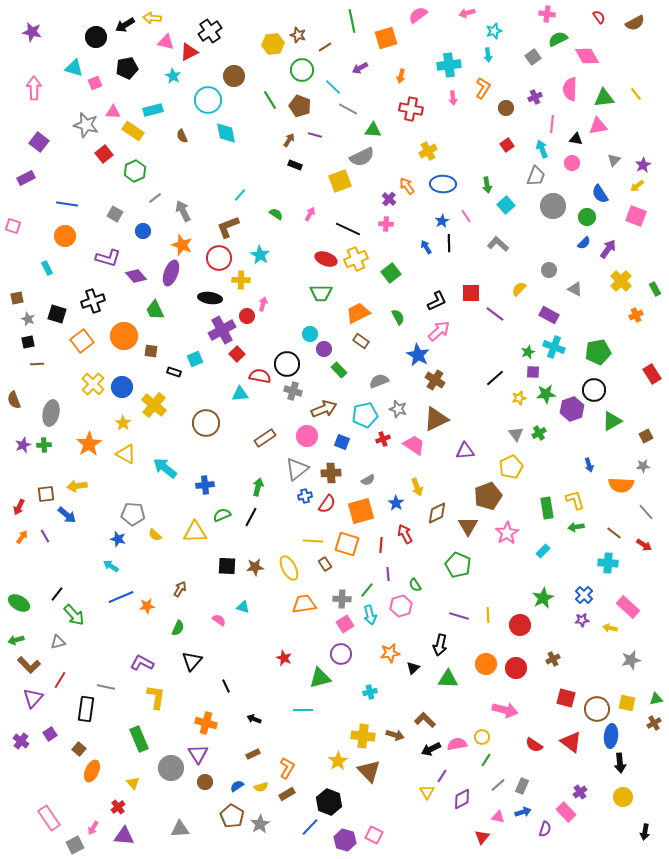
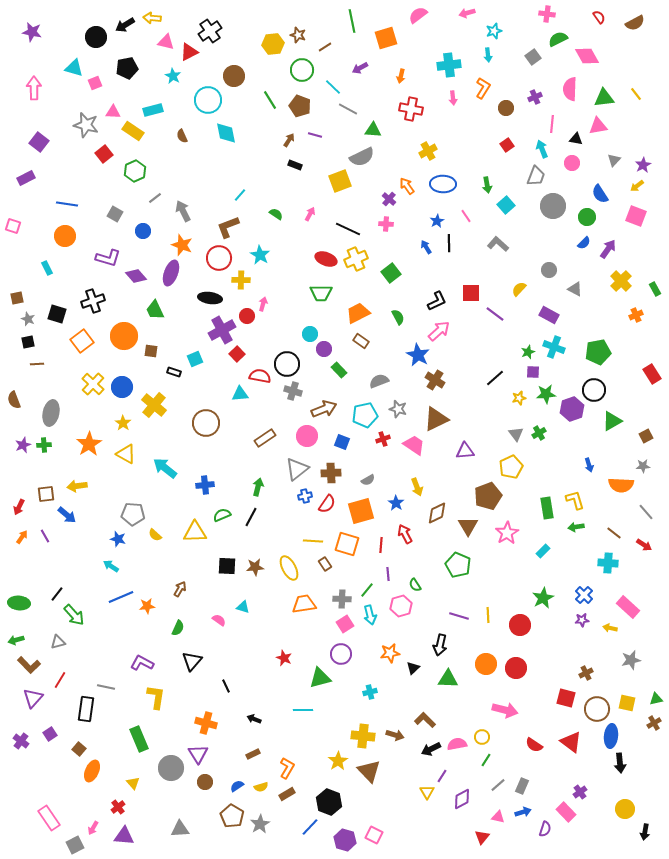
blue star at (442, 221): moved 5 px left
green ellipse at (19, 603): rotated 25 degrees counterclockwise
brown cross at (553, 659): moved 33 px right, 14 px down
yellow circle at (623, 797): moved 2 px right, 12 px down
